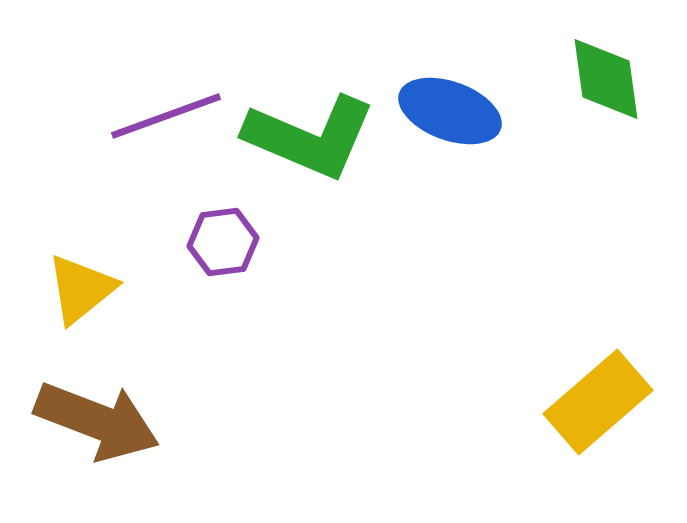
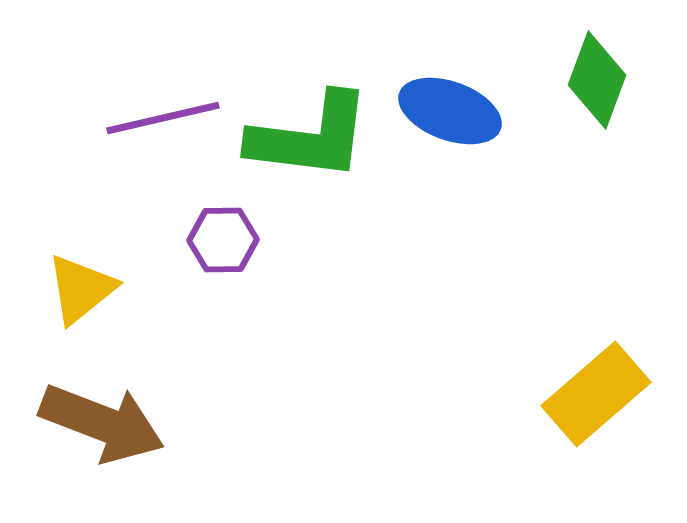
green diamond: moved 9 px left, 1 px down; rotated 28 degrees clockwise
purple line: moved 3 px left, 2 px down; rotated 7 degrees clockwise
green L-shape: rotated 16 degrees counterclockwise
purple hexagon: moved 2 px up; rotated 6 degrees clockwise
yellow rectangle: moved 2 px left, 8 px up
brown arrow: moved 5 px right, 2 px down
